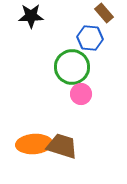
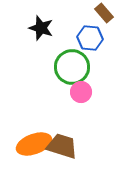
black star: moved 10 px right, 12 px down; rotated 20 degrees clockwise
pink circle: moved 2 px up
orange ellipse: rotated 16 degrees counterclockwise
